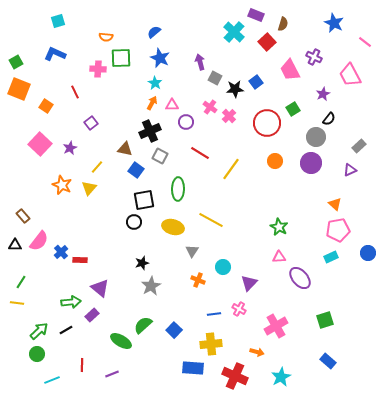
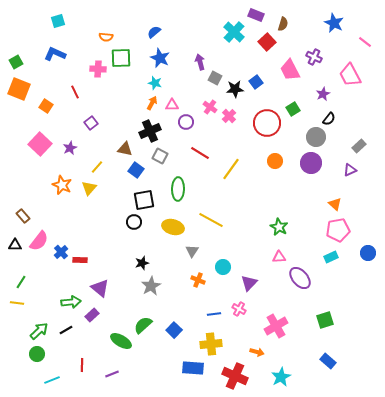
cyan star at (155, 83): rotated 16 degrees counterclockwise
